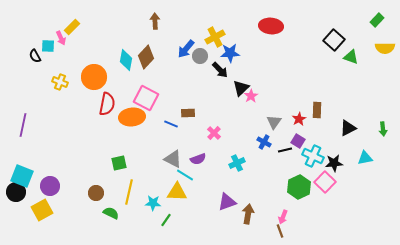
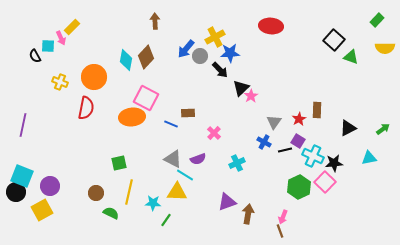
red semicircle at (107, 104): moved 21 px left, 4 px down
green arrow at (383, 129): rotated 120 degrees counterclockwise
cyan triangle at (365, 158): moved 4 px right
